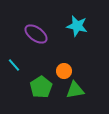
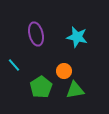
cyan star: moved 11 px down
purple ellipse: rotated 40 degrees clockwise
